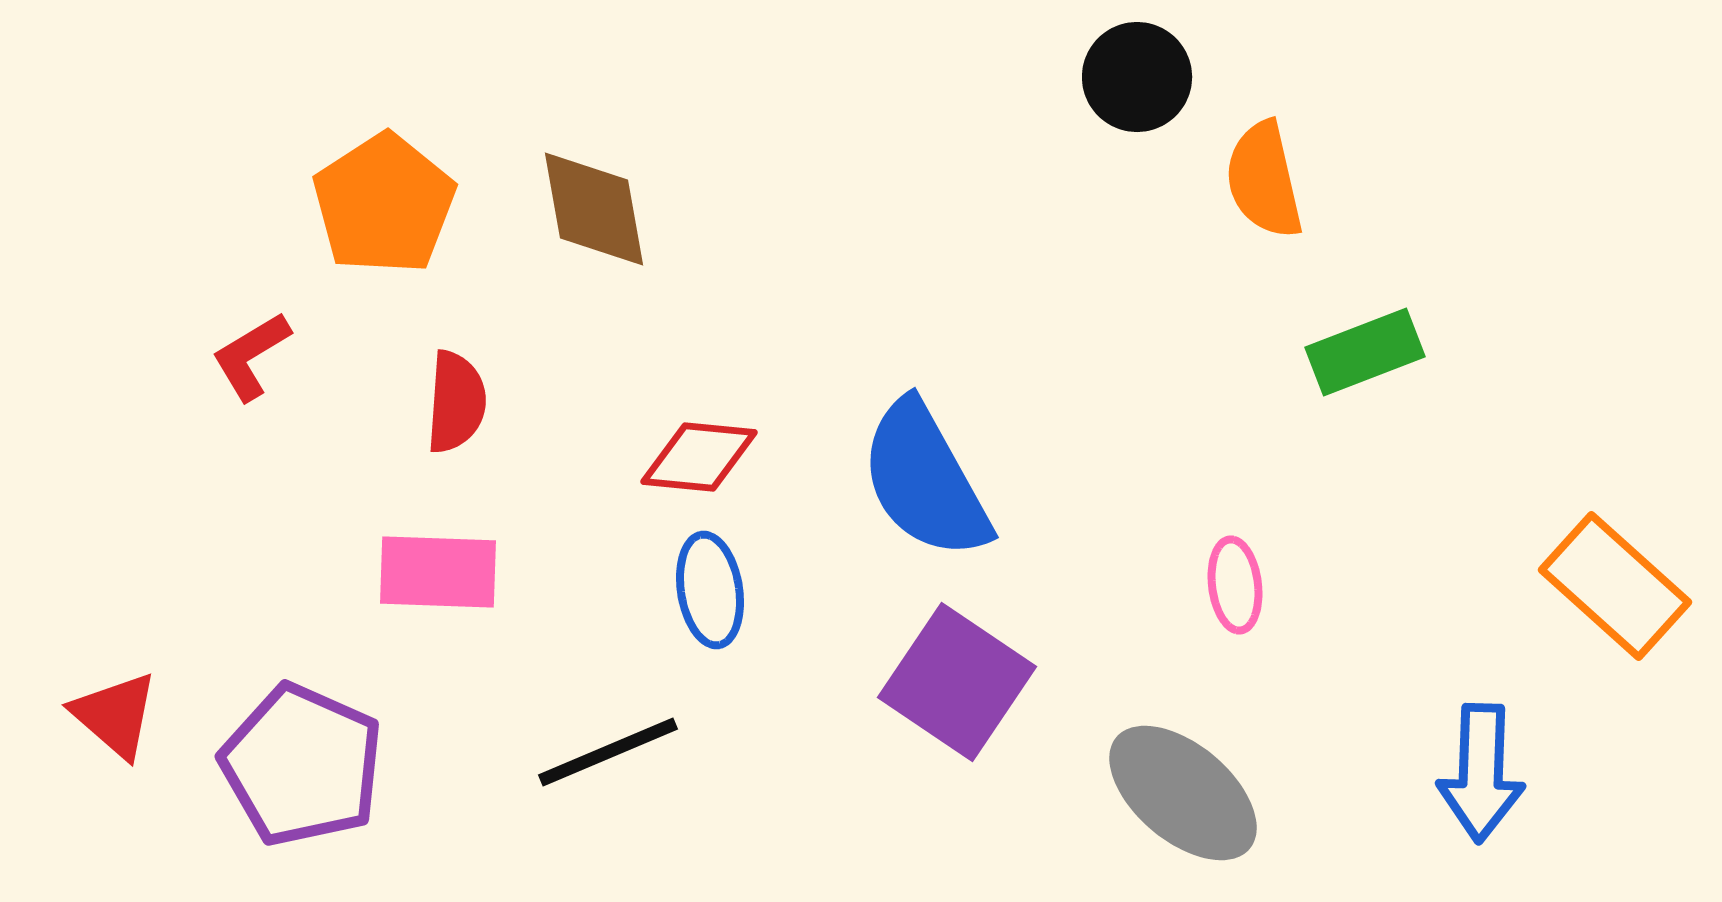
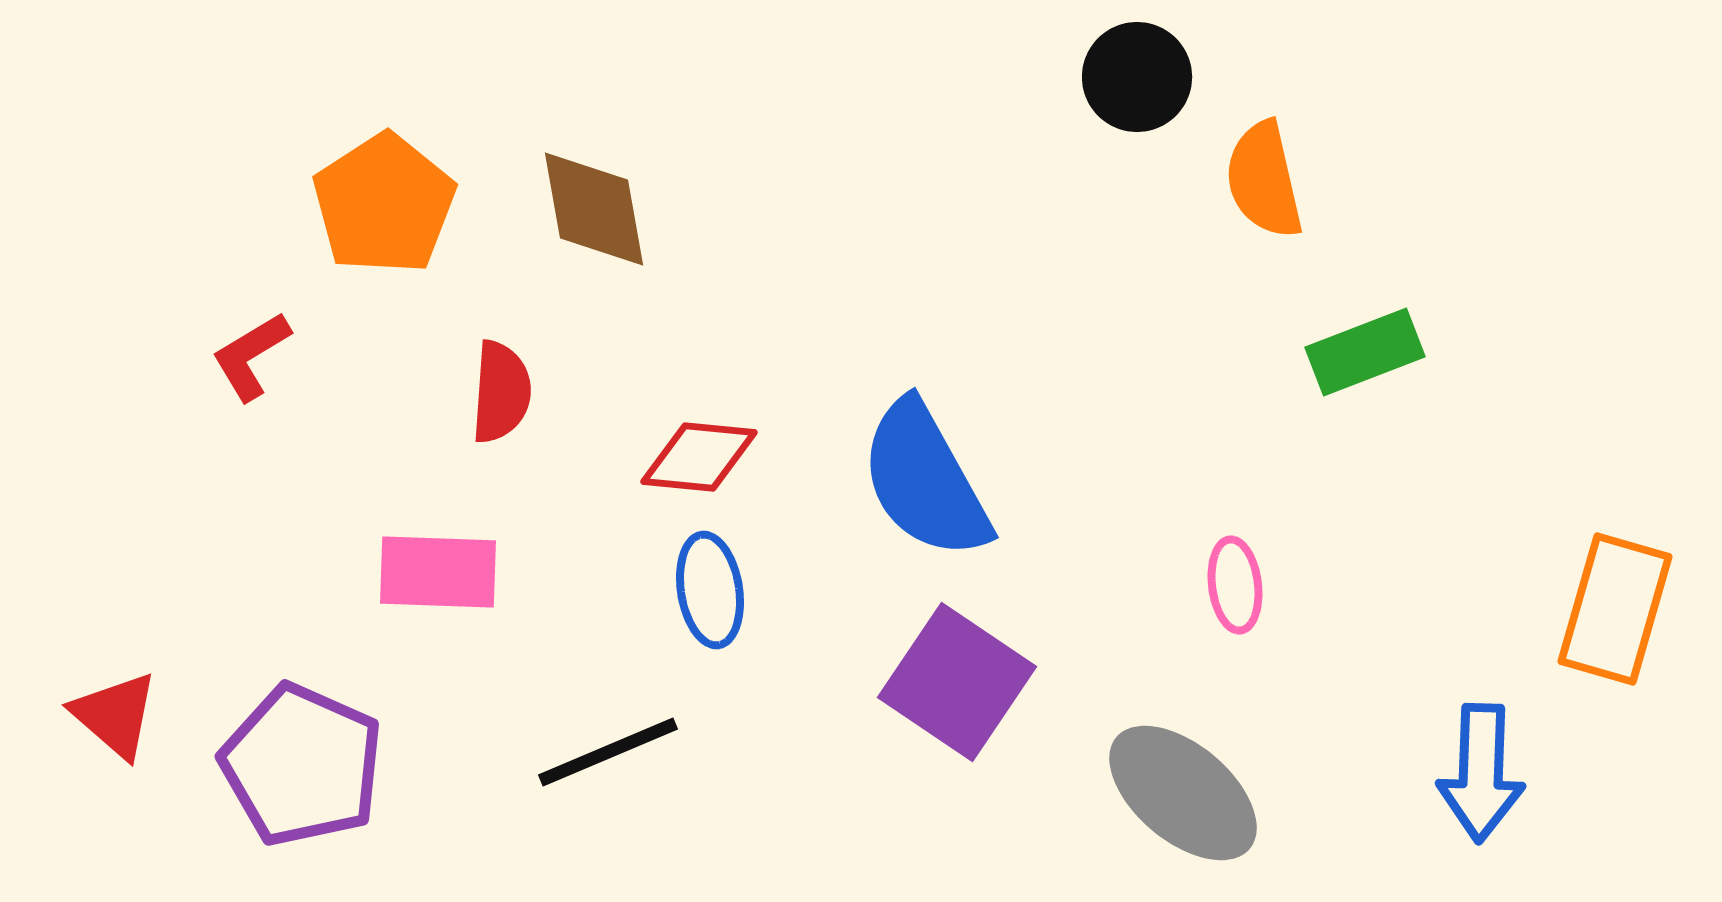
red semicircle: moved 45 px right, 10 px up
orange rectangle: moved 23 px down; rotated 64 degrees clockwise
